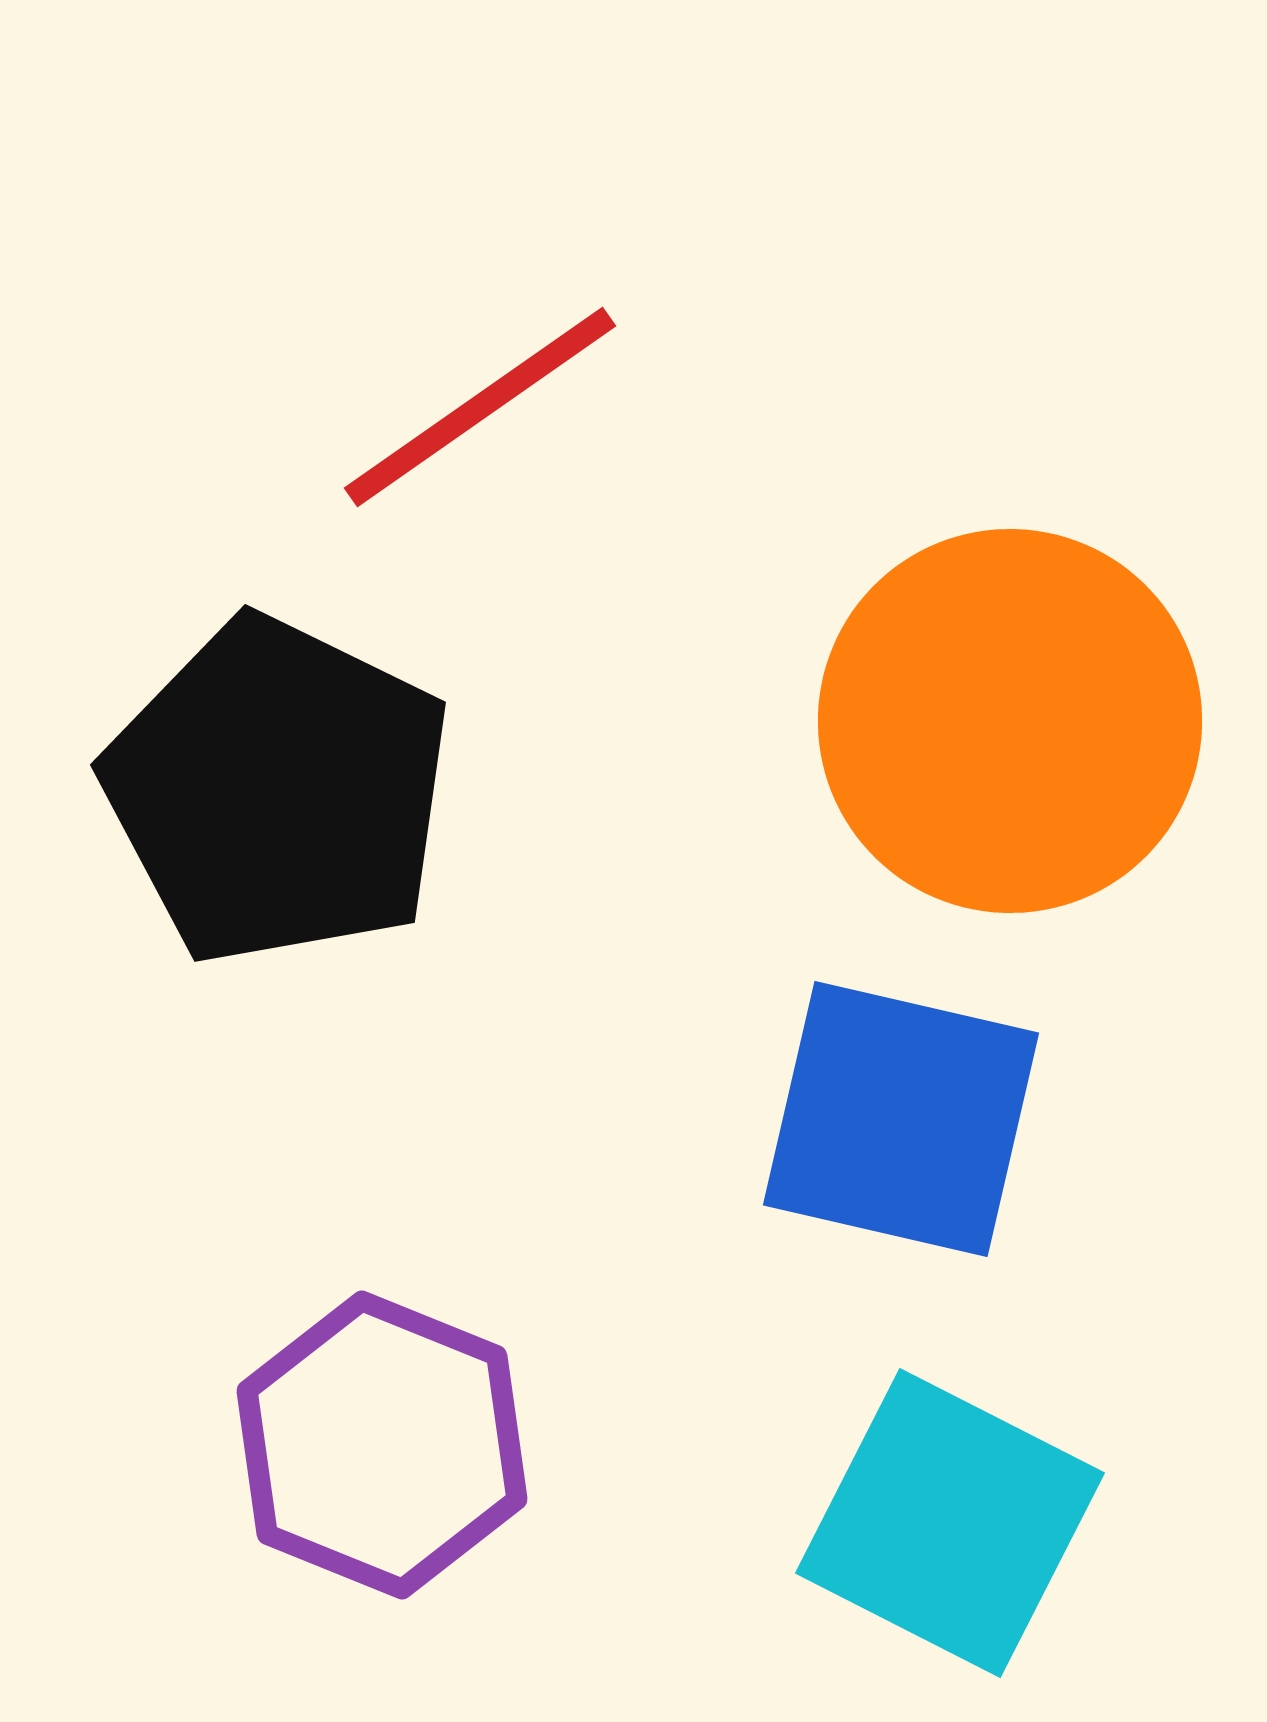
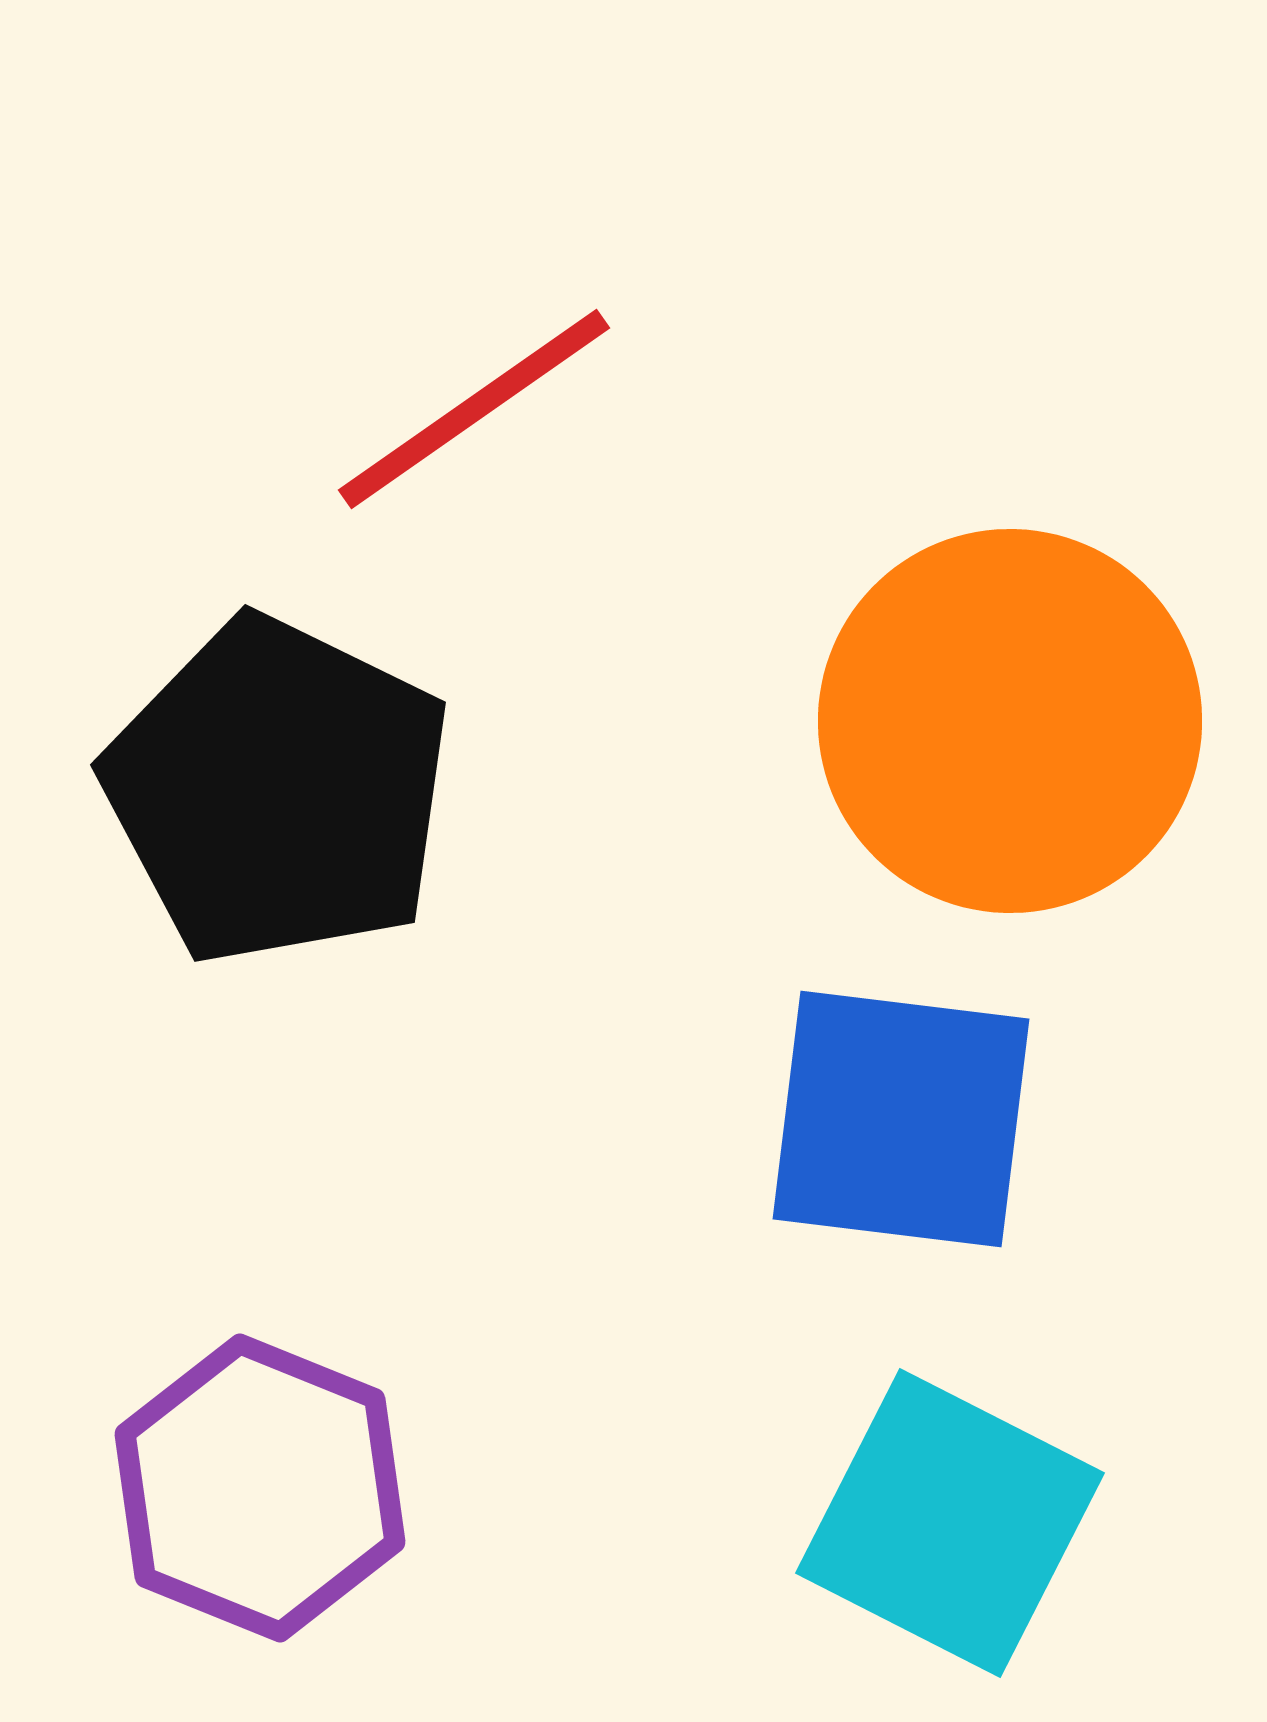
red line: moved 6 px left, 2 px down
blue square: rotated 6 degrees counterclockwise
purple hexagon: moved 122 px left, 43 px down
